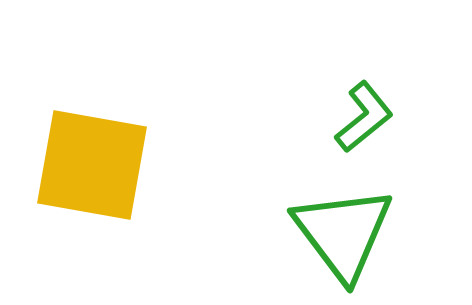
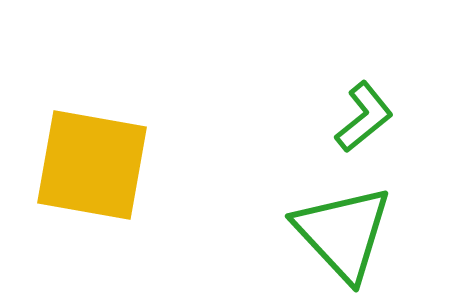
green triangle: rotated 6 degrees counterclockwise
